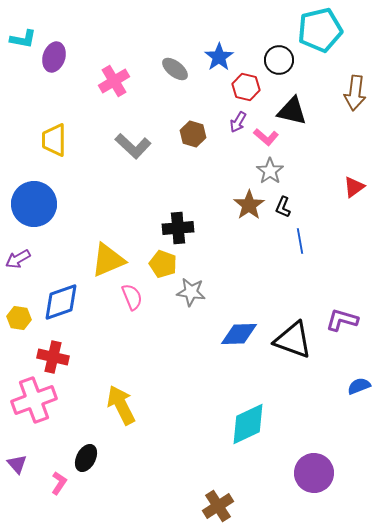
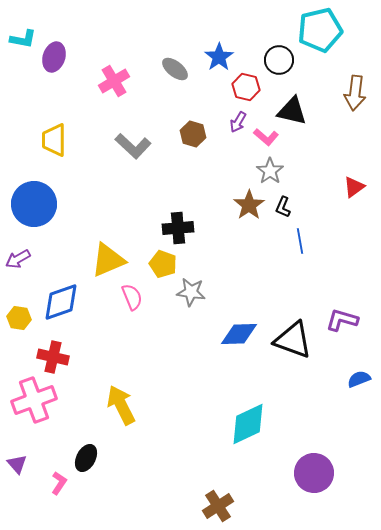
blue semicircle at (359, 386): moved 7 px up
